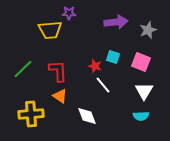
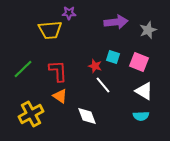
pink square: moved 2 px left
white triangle: rotated 30 degrees counterclockwise
yellow cross: rotated 25 degrees counterclockwise
